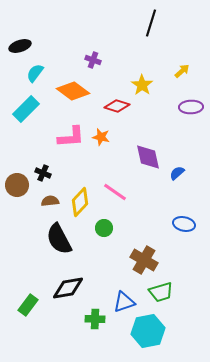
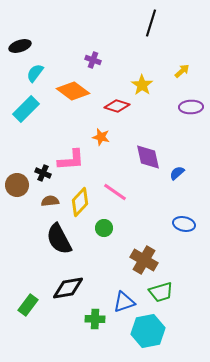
pink L-shape: moved 23 px down
